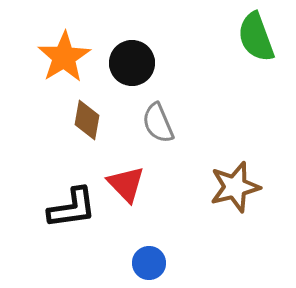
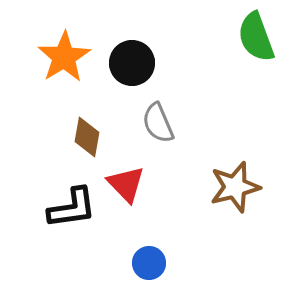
brown diamond: moved 17 px down
